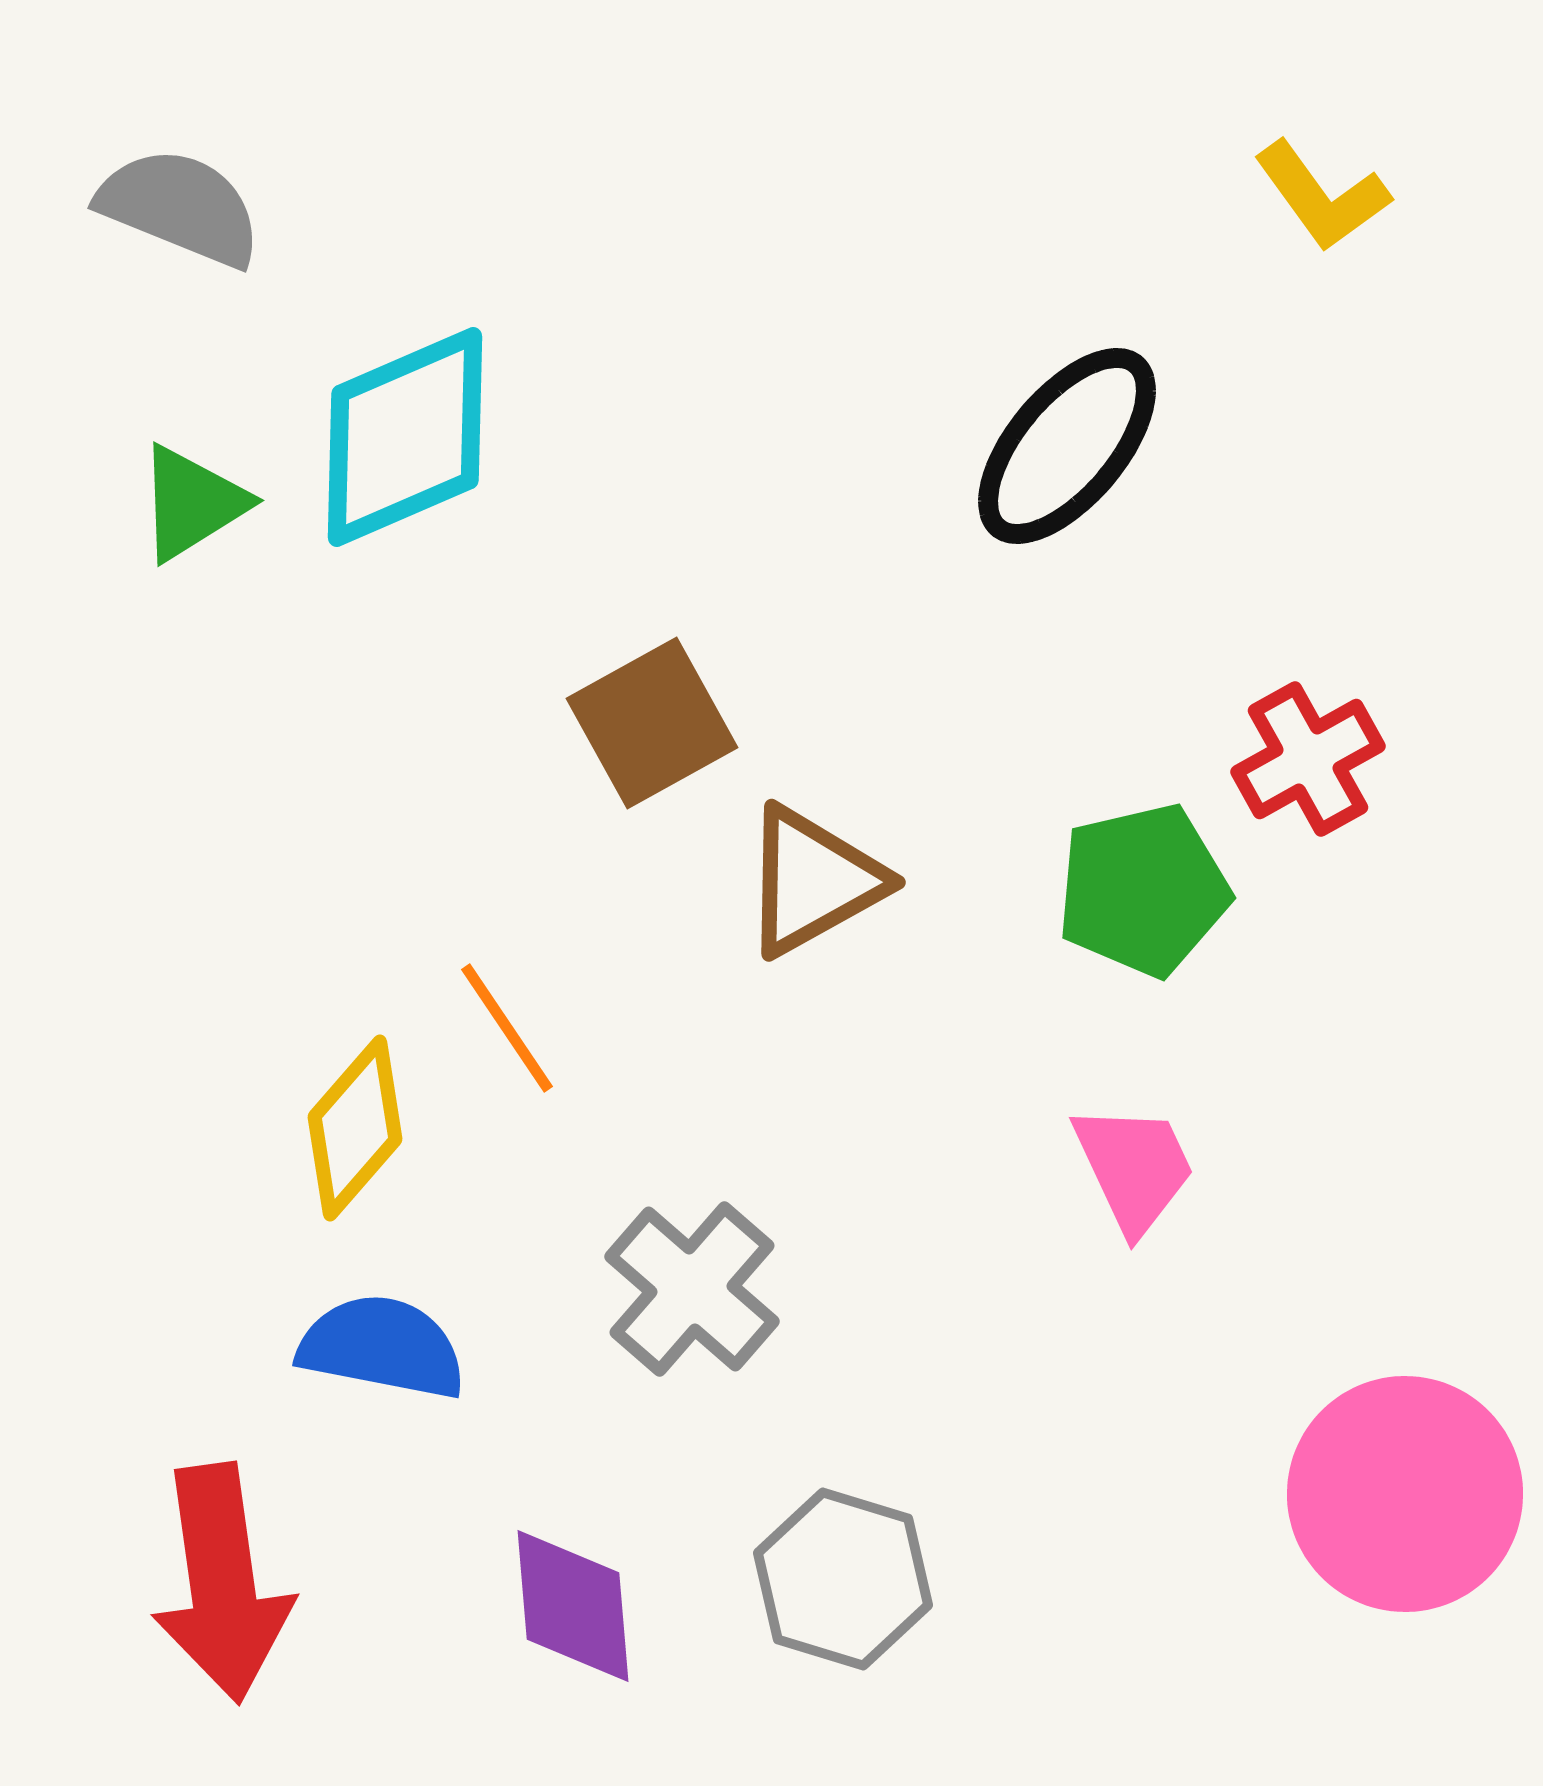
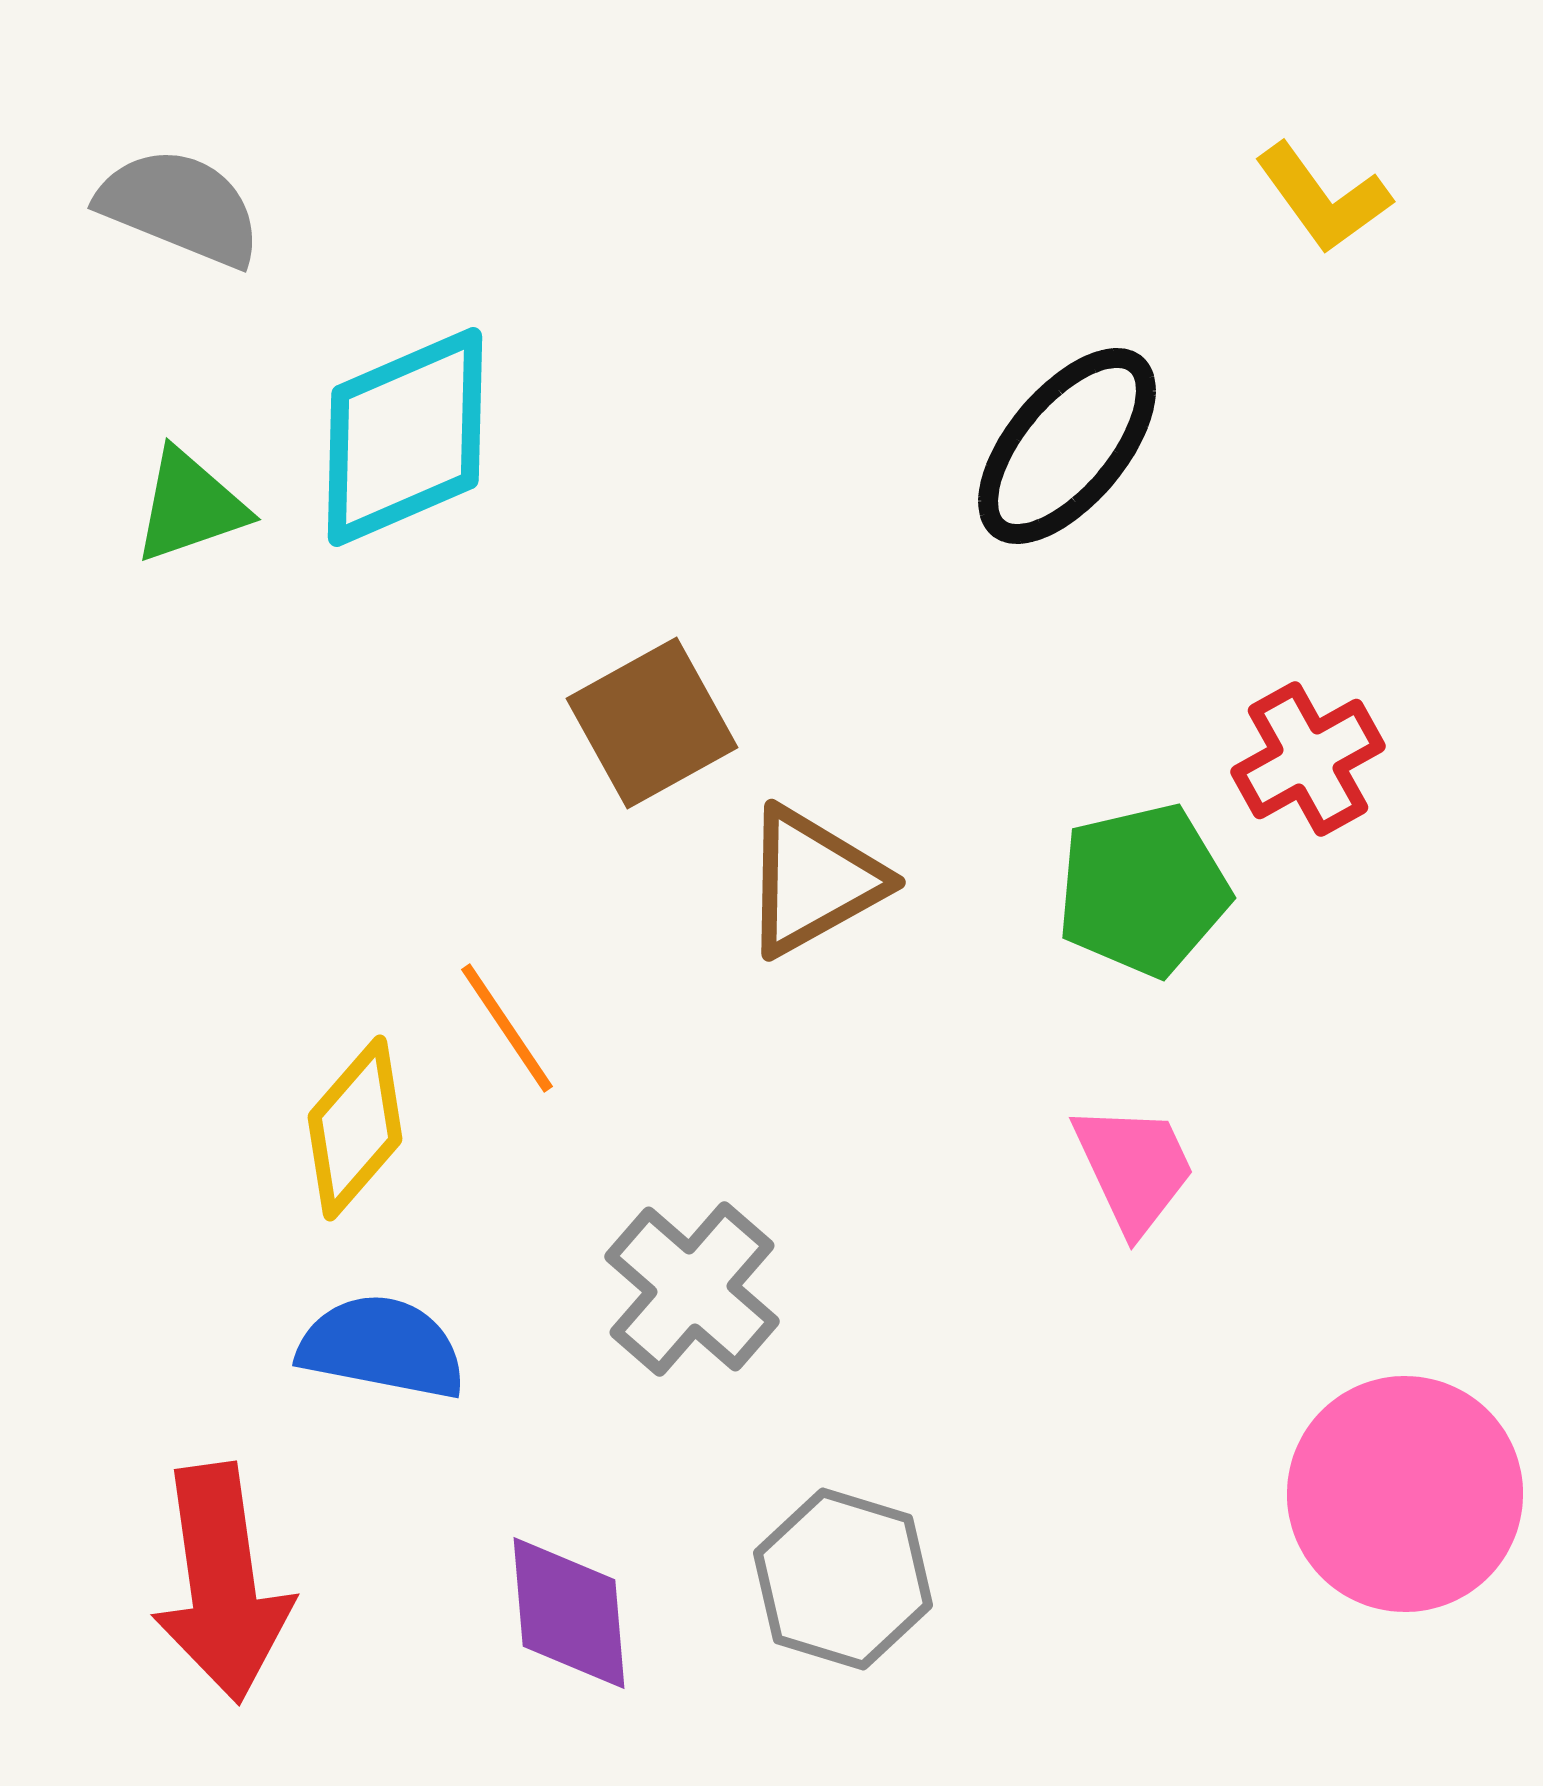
yellow L-shape: moved 1 px right, 2 px down
green triangle: moved 2 px left, 3 px down; rotated 13 degrees clockwise
purple diamond: moved 4 px left, 7 px down
